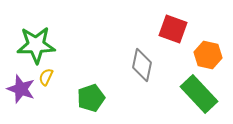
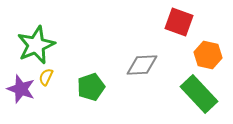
red square: moved 6 px right, 7 px up
green star: rotated 21 degrees counterclockwise
gray diamond: rotated 76 degrees clockwise
green pentagon: moved 11 px up
